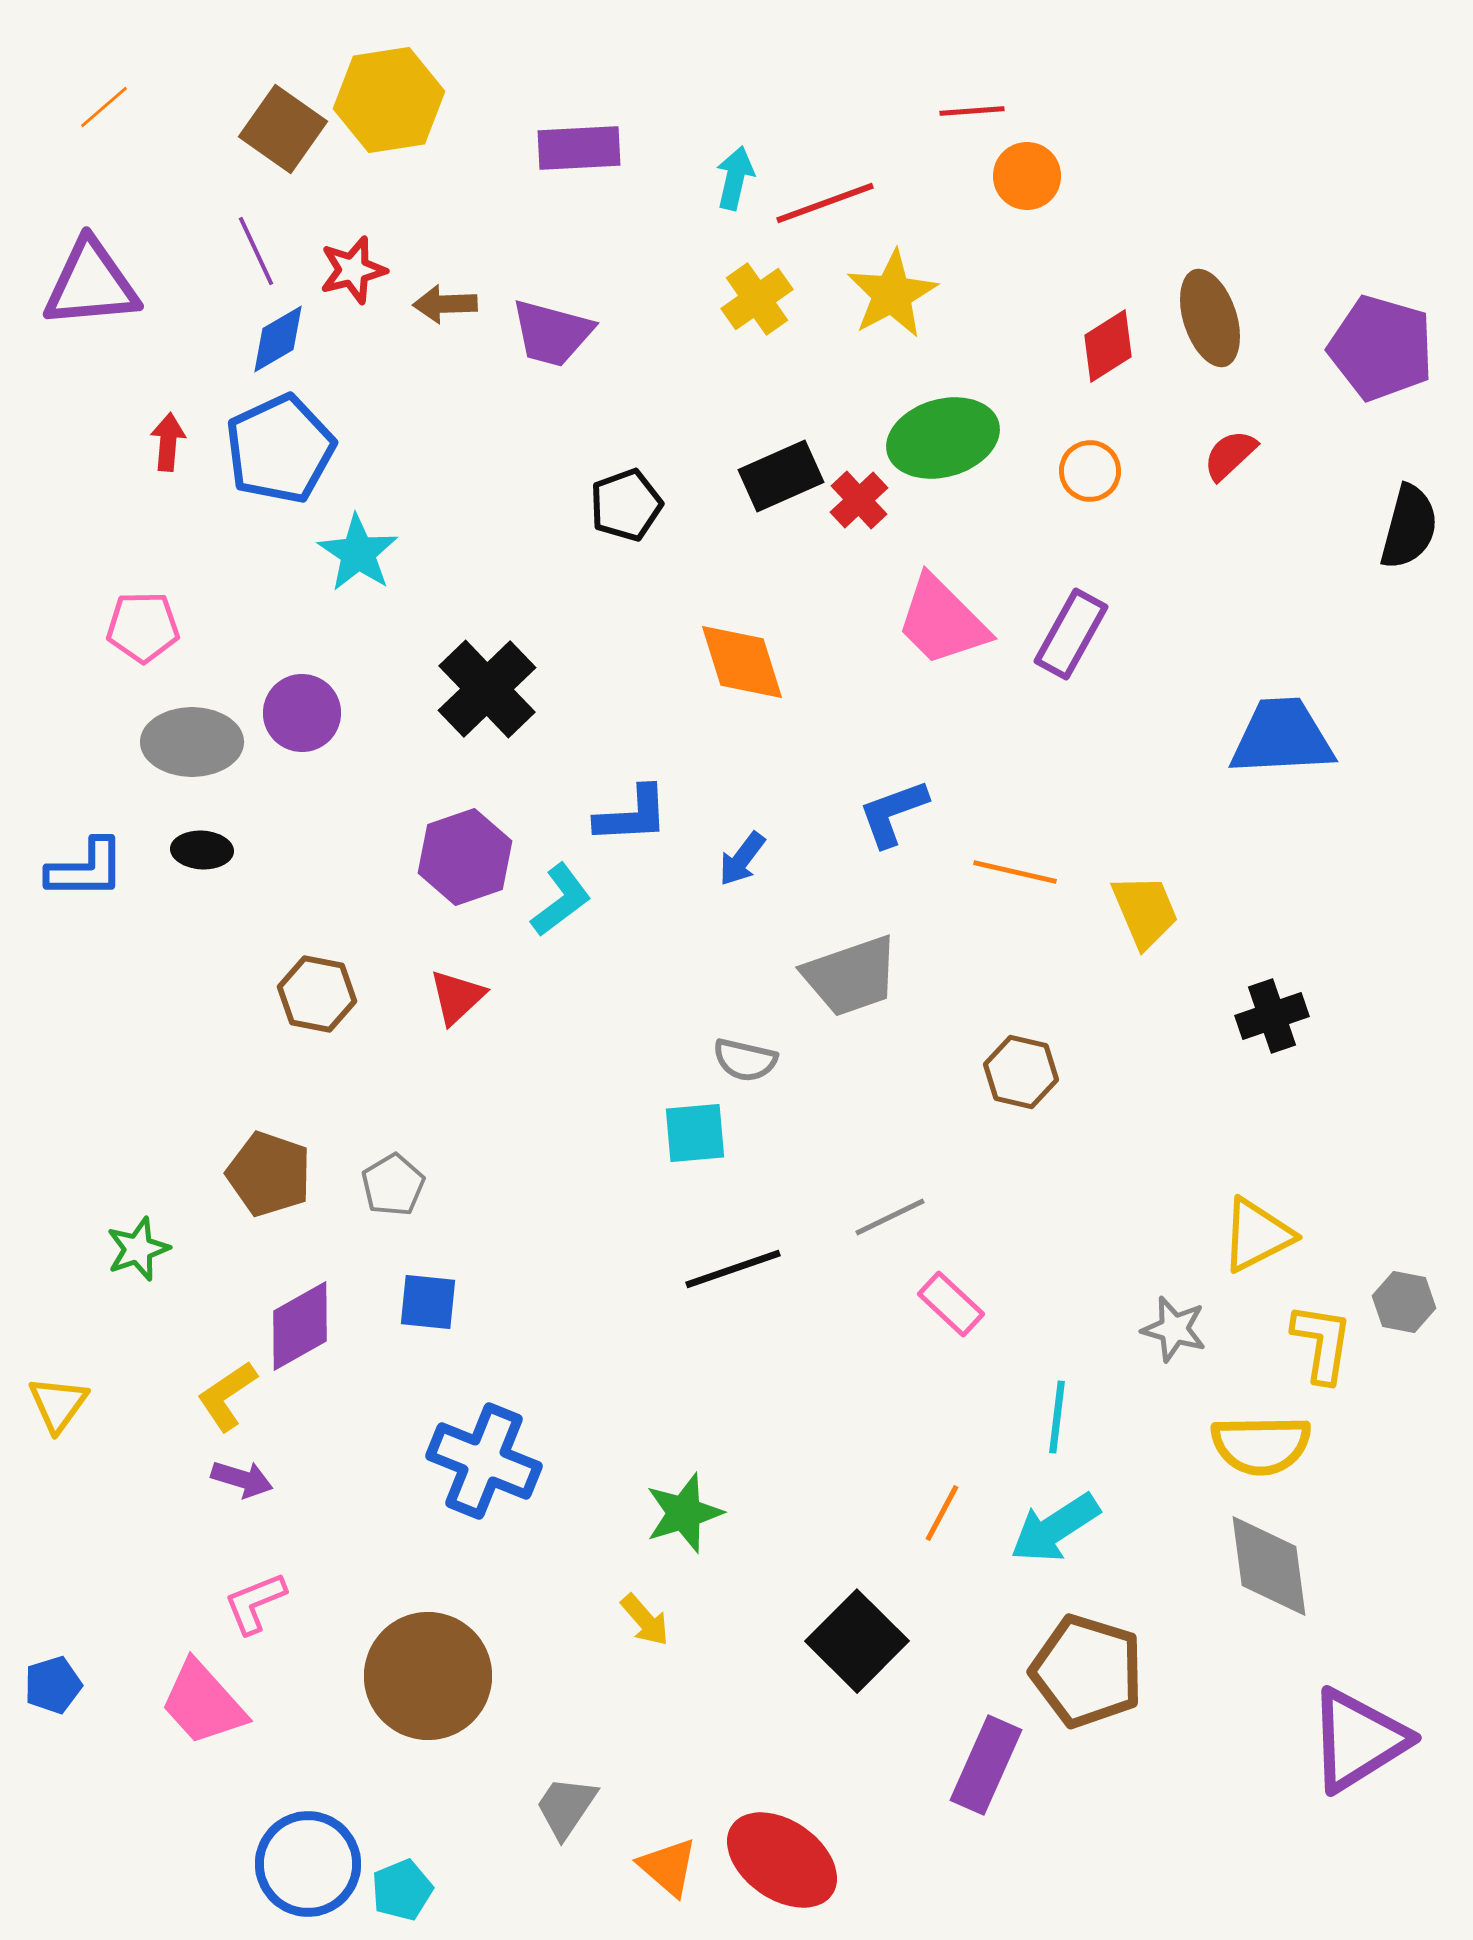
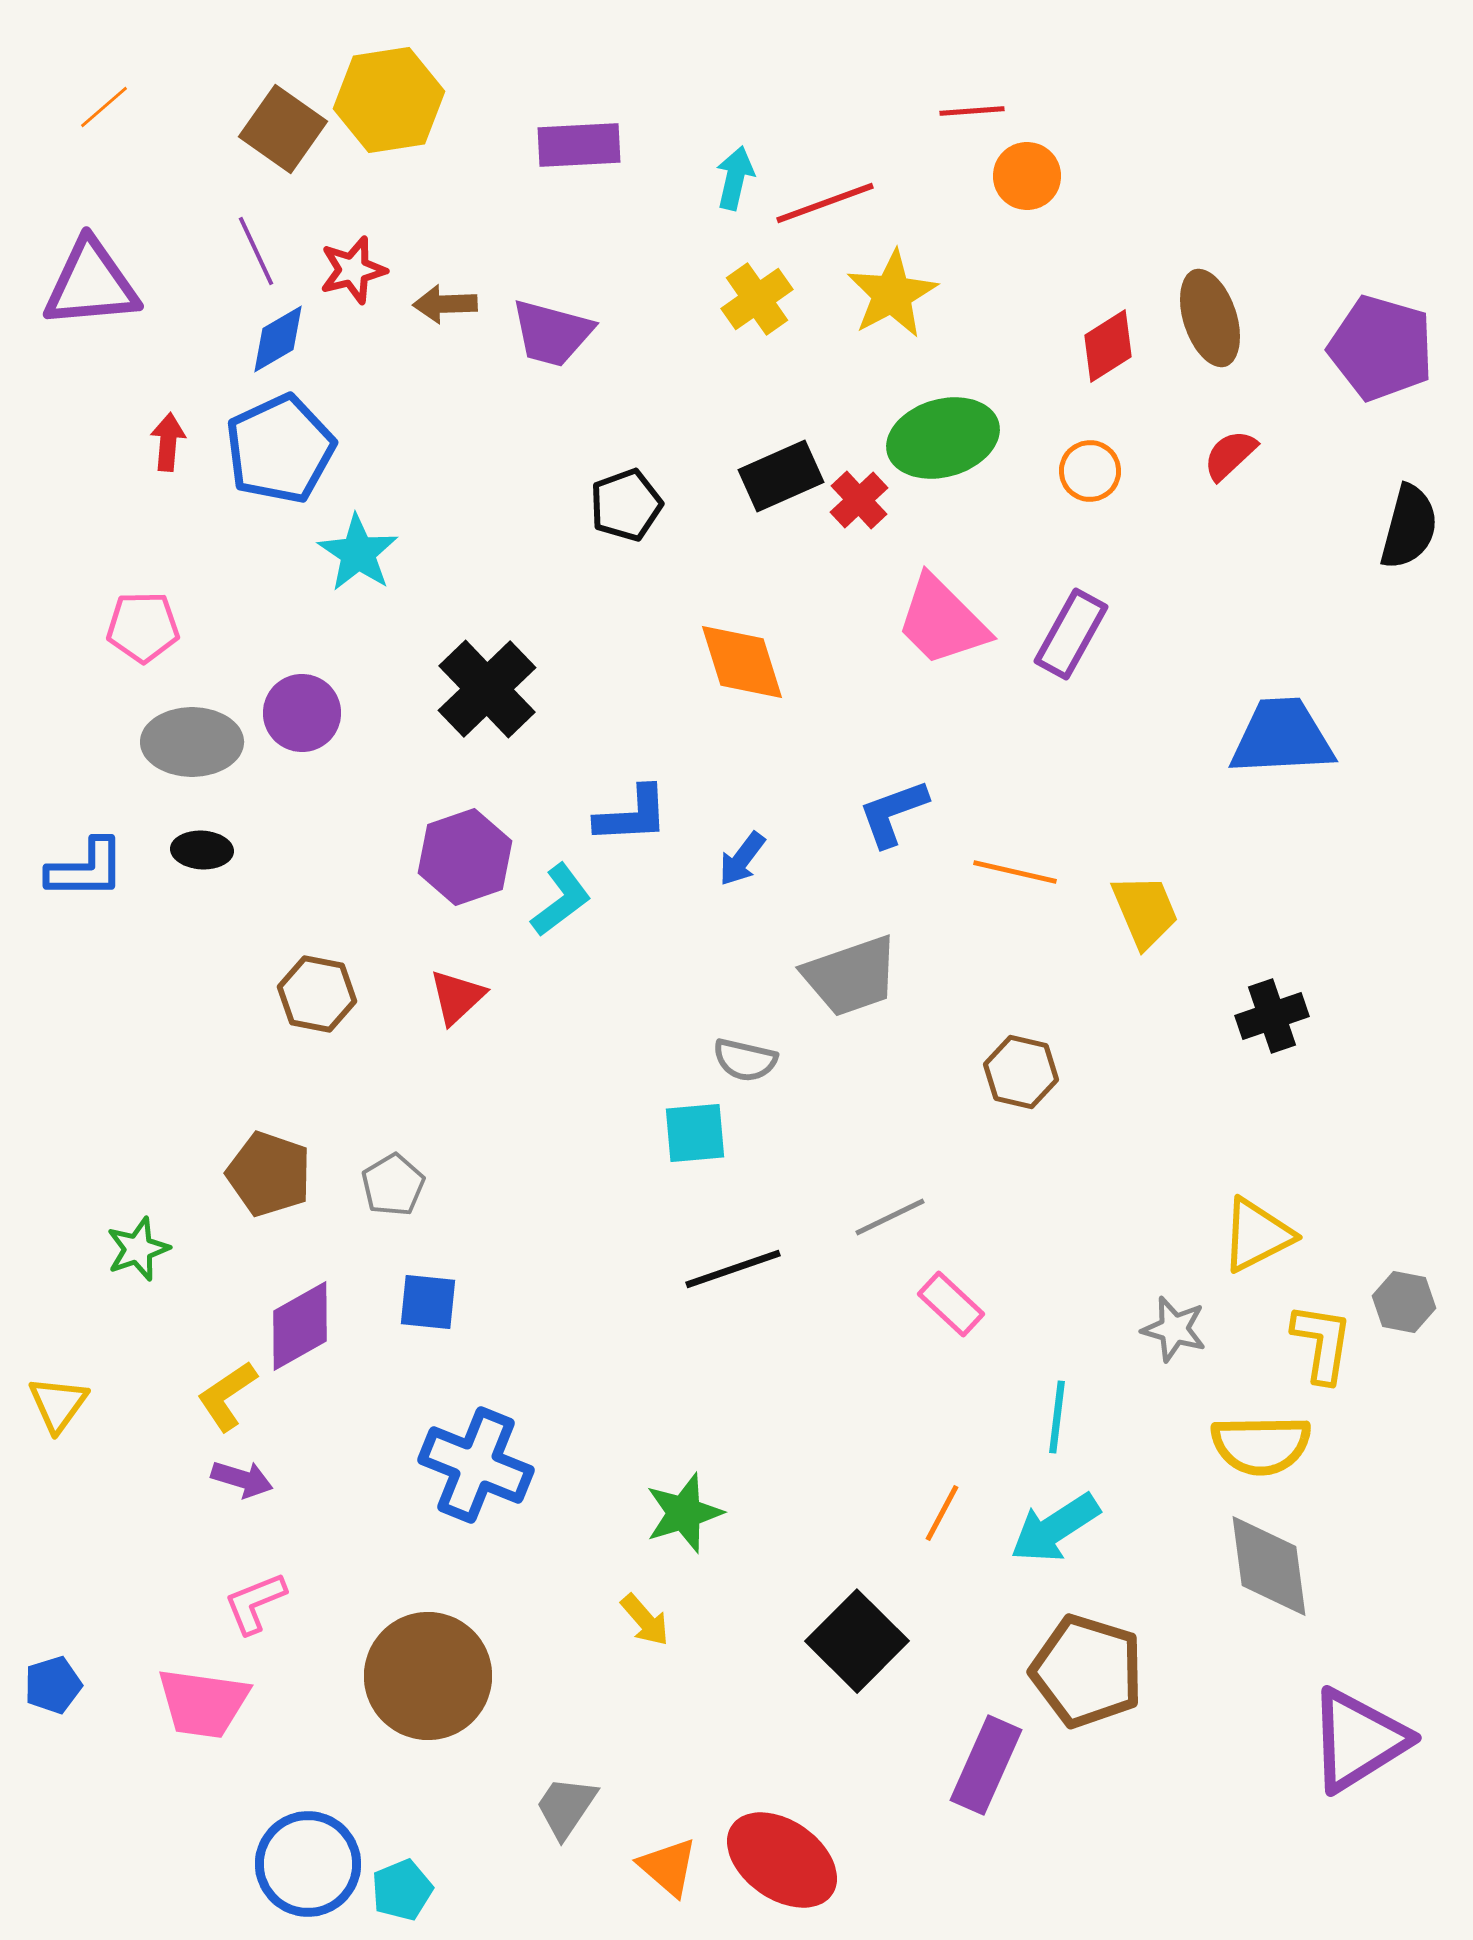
purple rectangle at (579, 148): moved 3 px up
blue cross at (484, 1461): moved 8 px left, 4 px down
pink trapezoid at (203, 1703): rotated 40 degrees counterclockwise
